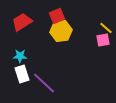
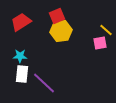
red trapezoid: moved 1 px left
yellow line: moved 2 px down
pink square: moved 3 px left, 3 px down
white rectangle: rotated 24 degrees clockwise
